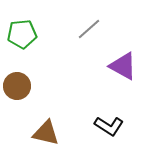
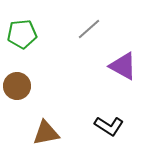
brown triangle: rotated 24 degrees counterclockwise
